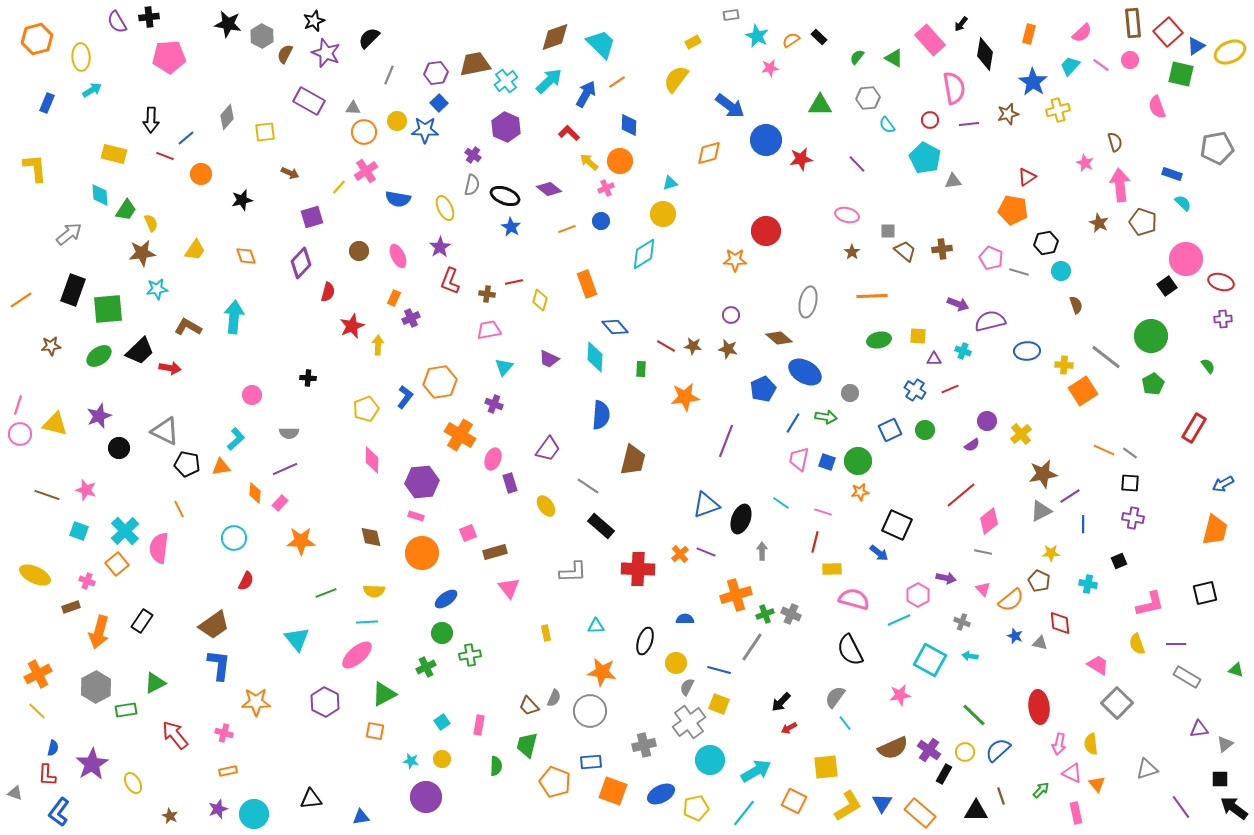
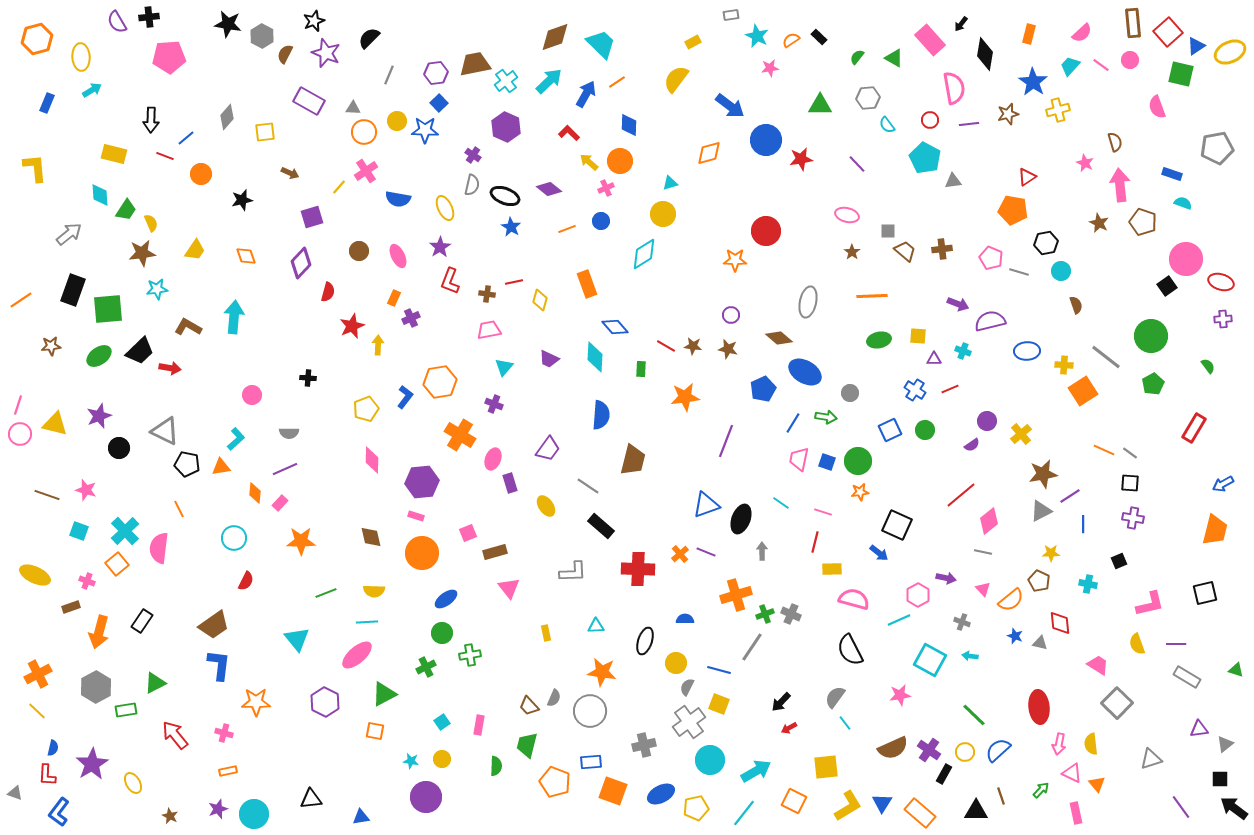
cyan semicircle at (1183, 203): rotated 24 degrees counterclockwise
gray triangle at (1147, 769): moved 4 px right, 10 px up
